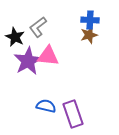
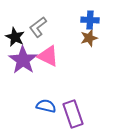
brown star: moved 3 px down
pink triangle: rotated 20 degrees clockwise
purple star: moved 5 px left, 1 px up; rotated 8 degrees counterclockwise
